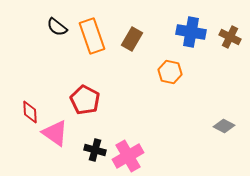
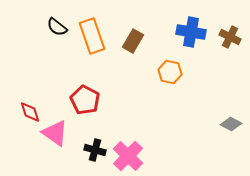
brown rectangle: moved 1 px right, 2 px down
red diamond: rotated 15 degrees counterclockwise
gray diamond: moved 7 px right, 2 px up
pink cross: rotated 16 degrees counterclockwise
